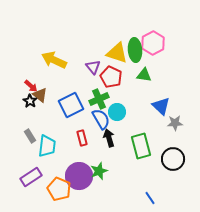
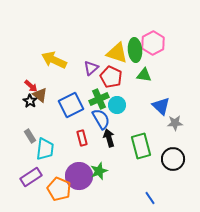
purple triangle: moved 2 px left, 1 px down; rotated 28 degrees clockwise
cyan circle: moved 7 px up
cyan trapezoid: moved 2 px left, 3 px down
